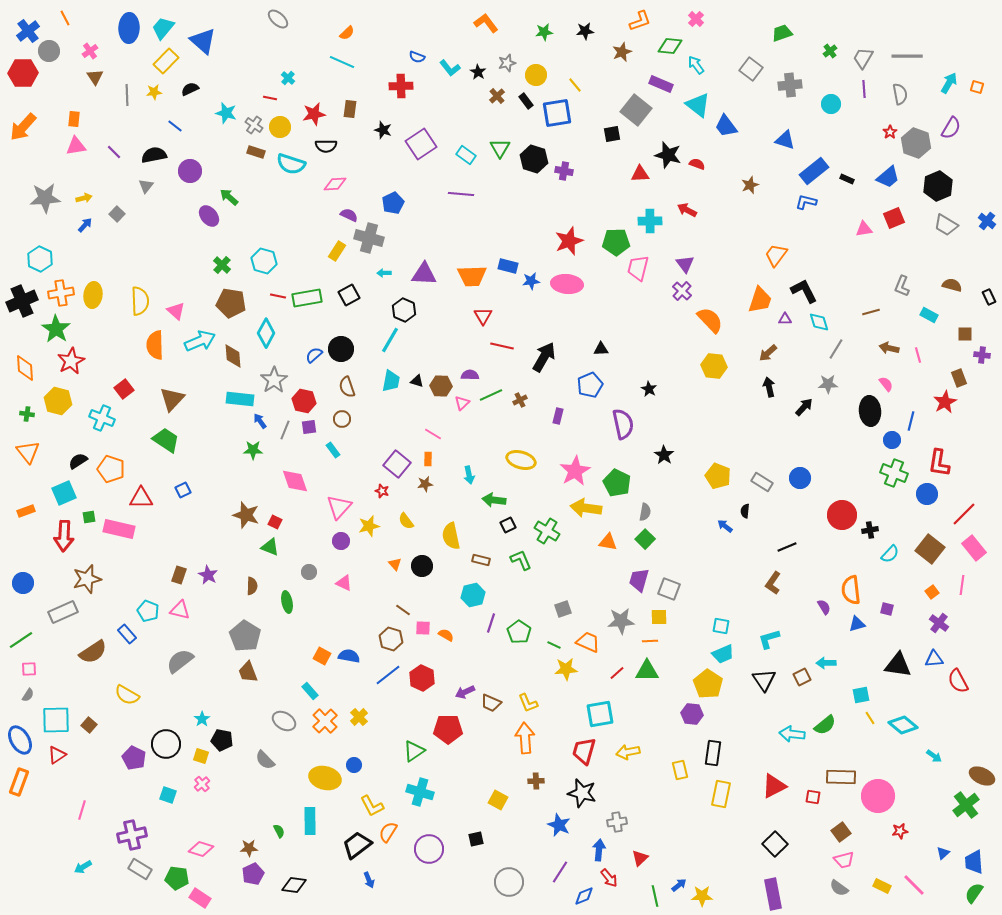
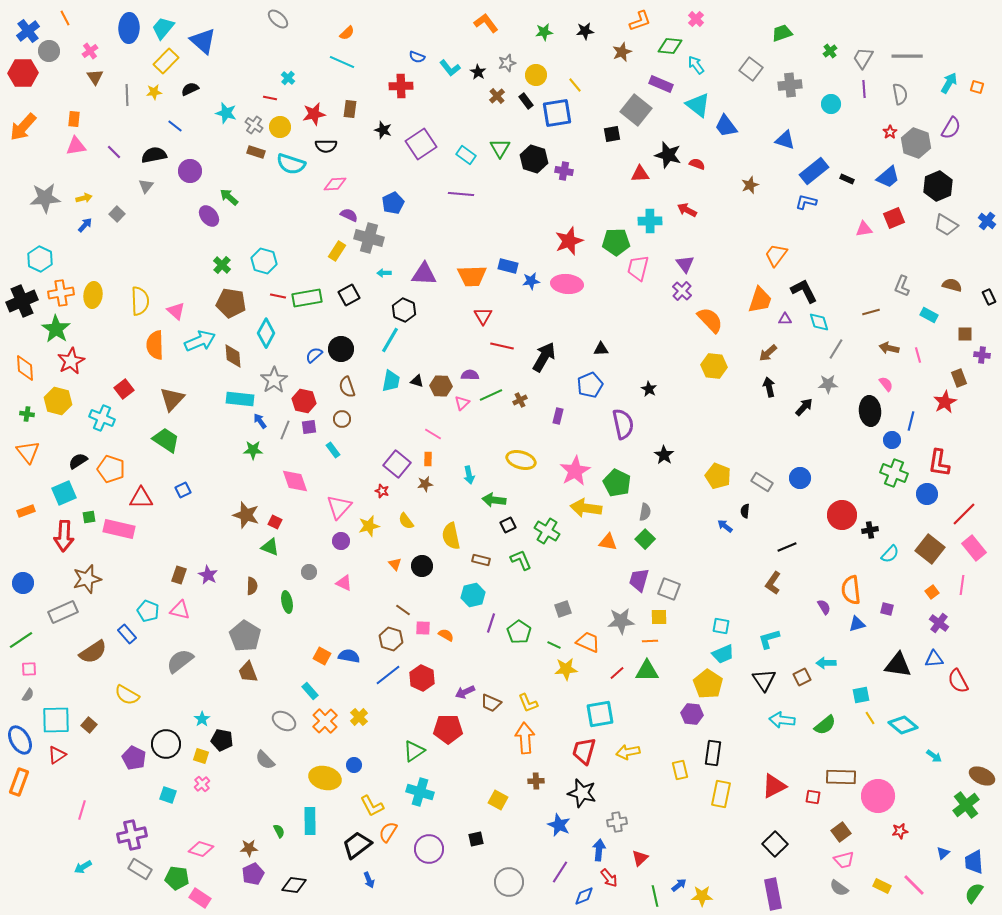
cyan arrow at (792, 734): moved 10 px left, 14 px up
